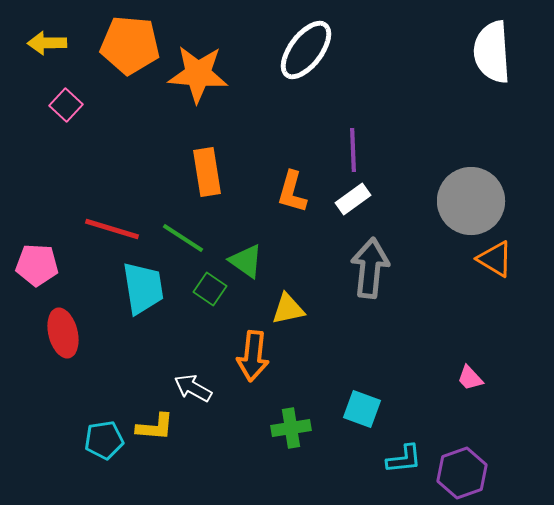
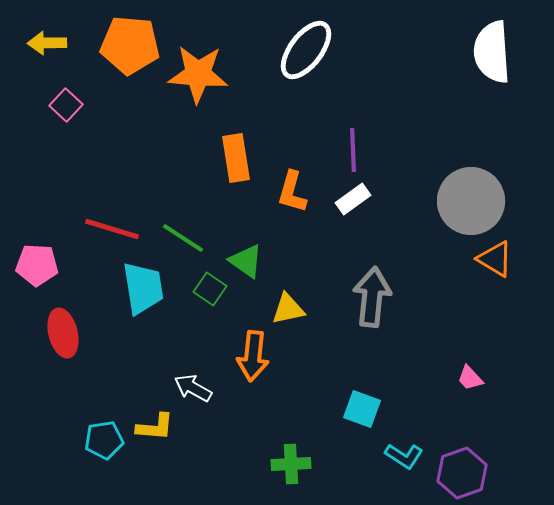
orange rectangle: moved 29 px right, 14 px up
gray arrow: moved 2 px right, 29 px down
green cross: moved 36 px down; rotated 6 degrees clockwise
cyan L-shape: moved 3 px up; rotated 39 degrees clockwise
